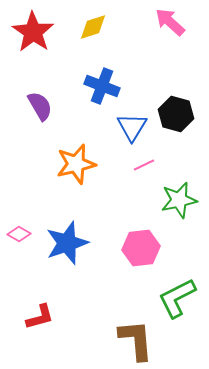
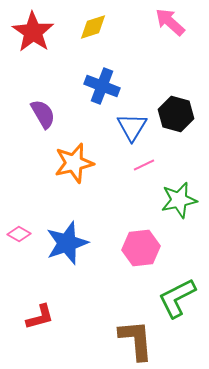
purple semicircle: moved 3 px right, 8 px down
orange star: moved 2 px left, 1 px up
